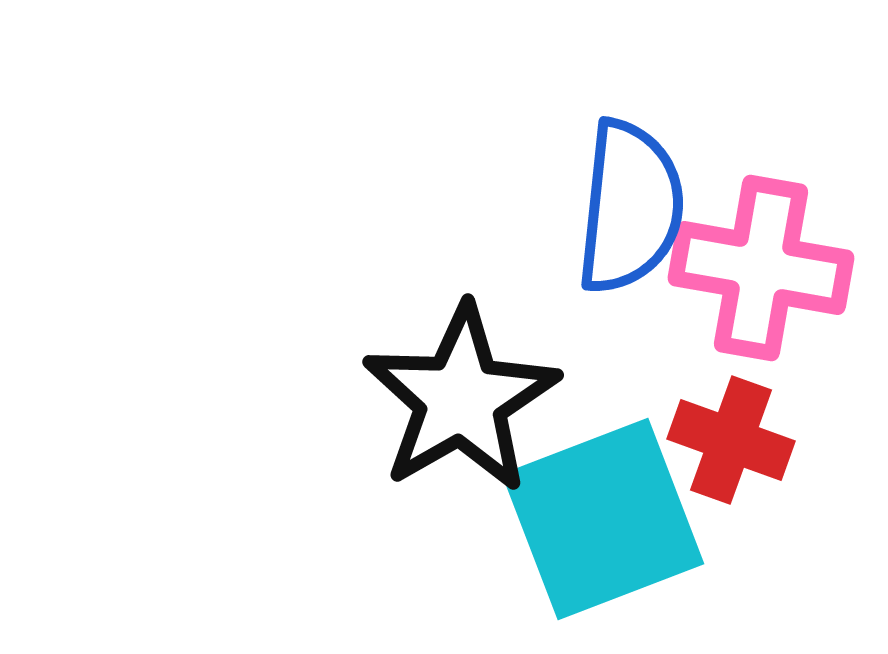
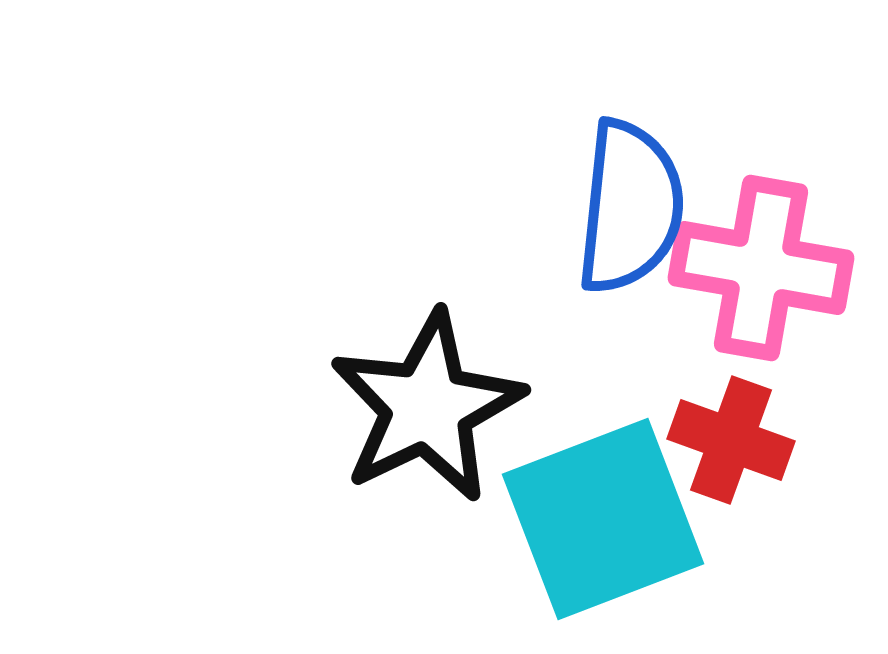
black star: moved 34 px left, 8 px down; rotated 4 degrees clockwise
